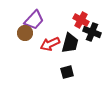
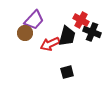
black trapezoid: moved 3 px left, 7 px up
